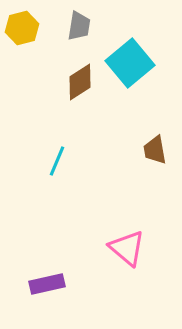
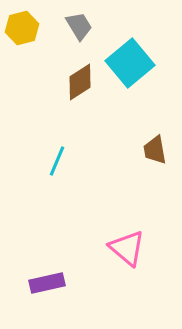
gray trapezoid: rotated 40 degrees counterclockwise
purple rectangle: moved 1 px up
